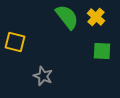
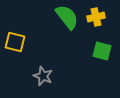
yellow cross: rotated 36 degrees clockwise
green square: rotated 12 degrees clockwise
